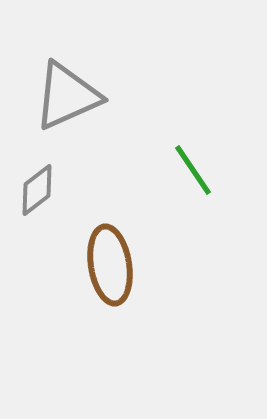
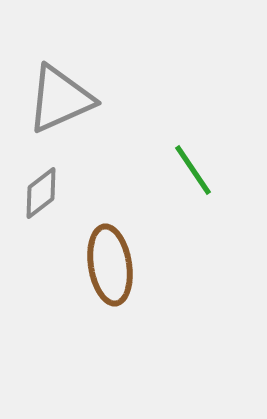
gray triangle: moved 7 px left, 3 px down
gray diamond: moved 4 px right, 3 px down
